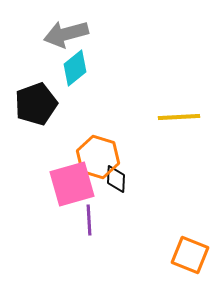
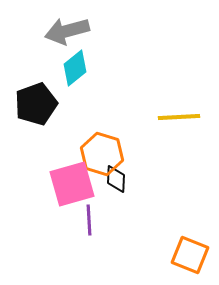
gray arrow: moved 1 px right, 3 px up
orange hexagon: moved 4 px right, 3 px up
